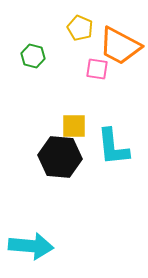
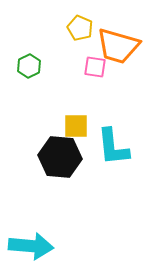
orange trapezoid: moved 2 px left; rotated 12 degrees counterclockwise
green hexagon: moved 4 px left, 10 px down; rotated 20 degrees clockwise
pink square: moved 2 px left, 2 px up
yellow square: moved 2 px right
